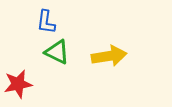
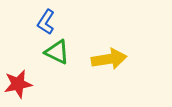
blue L-shape: rotated 25 degrees clockwise
yellow arrow: moved 3 px down
